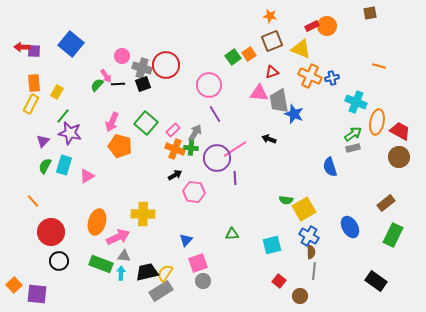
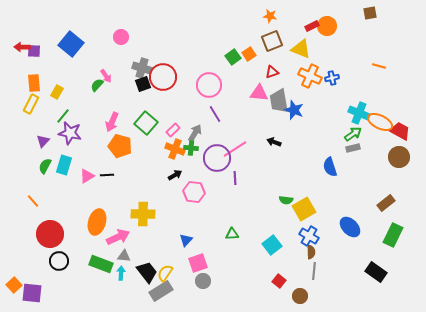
pink circle at (122, 56): moved 1 px left, 19 px up
red circle at (166, 65): moved 3 px left, 12 px down
black line at (118, 84): moved 11 px left, 91 px down
cyan cross at (356, 102): moved 3 px right, 11 px down
blue star at (294, 114): moved 4 px up
orange ellipse at (377, 122): moved 3 px right; rotated 75 degrees counterclockwise
black arrow at (269, 139): moved 5 px right, 3 px down
blue ellipse at (350, 227): rotated 15 degrees counterclockwise
red circle at (51, 232): moved 1 px left, 2 px down
cyan square at (272, 245): rotated 24 degrees counterclockwise
black trapezoid at (147, 272): rotated 65 degrees clockwise
black rectangle at (376, 281): moved 9 px up
purple square at (37, 294): moved 5 px left, 1 px up
